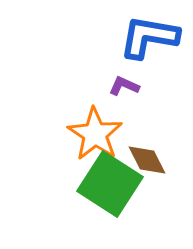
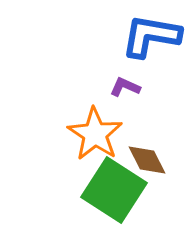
blue L-shape: moved 2 px right, 1 px up
purple L-shape: moved 1 px right, 1 px down
green square: moved 4 px right, 6 px down
